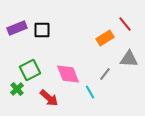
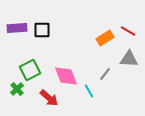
red line: moved 3 px right, 7 px down; rotated 21 degrees counterclockwise
purple rectangle: rotated 18 degrees clockwise
pink diamond: moved 2 px left, 2 px down
cyan line: moved 1 px left, 1 px up
